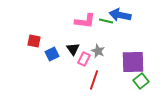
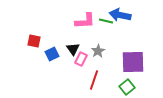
pink L-shape: rotated 10 degrees counterclockwise
gray star: rotated 16 degrees clockwise
pink rectangle: moved 3 px left
green square: moved 14 px left, 6 px down
